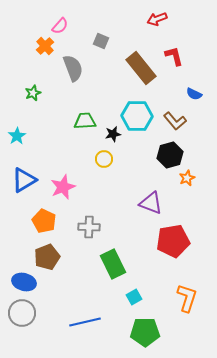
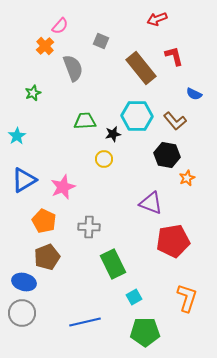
black hexagon: moved 3 px left; rotated 25 degrees clockwise
